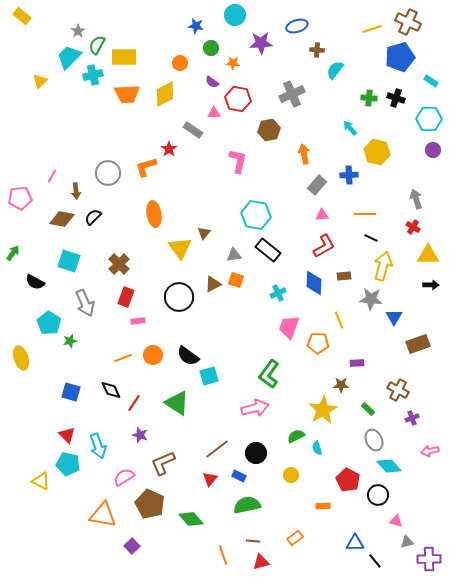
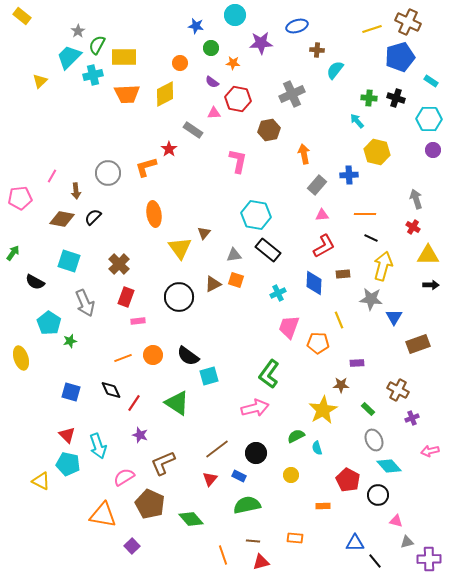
cyan arrow at (350, 128): moved 7 px right, 7 px up
brown rectangle at (344, 276): moved 1 px left, 2 px up
orange rectangle at (295, 538): rotated 42 degrees clockwise
